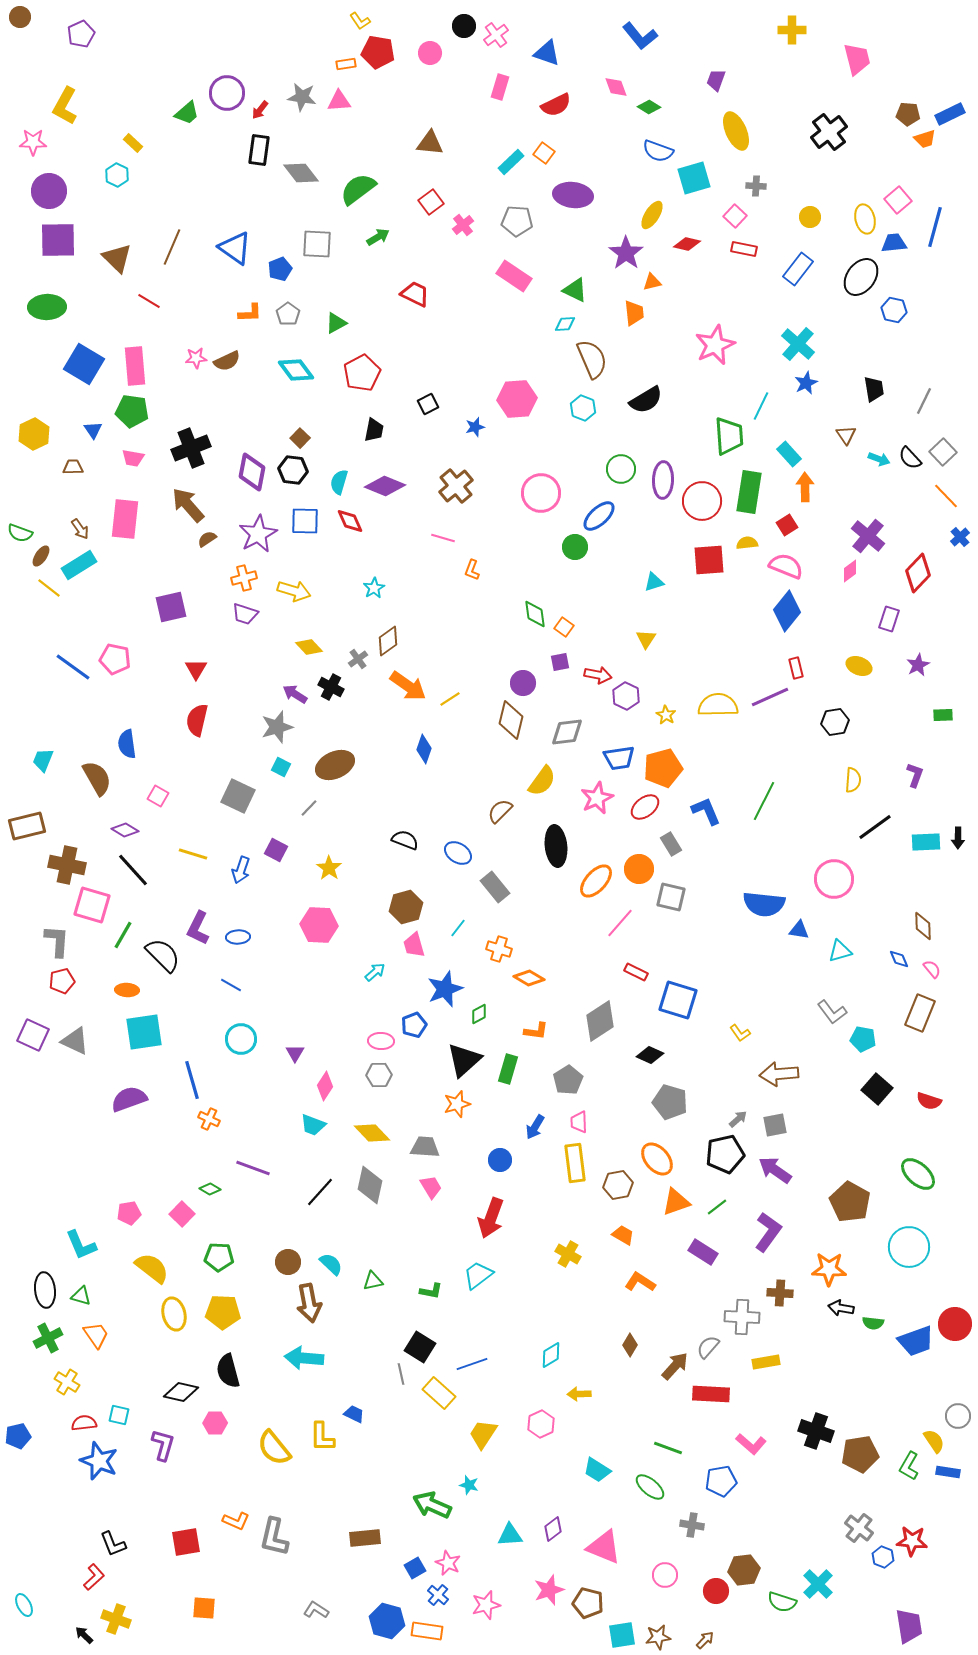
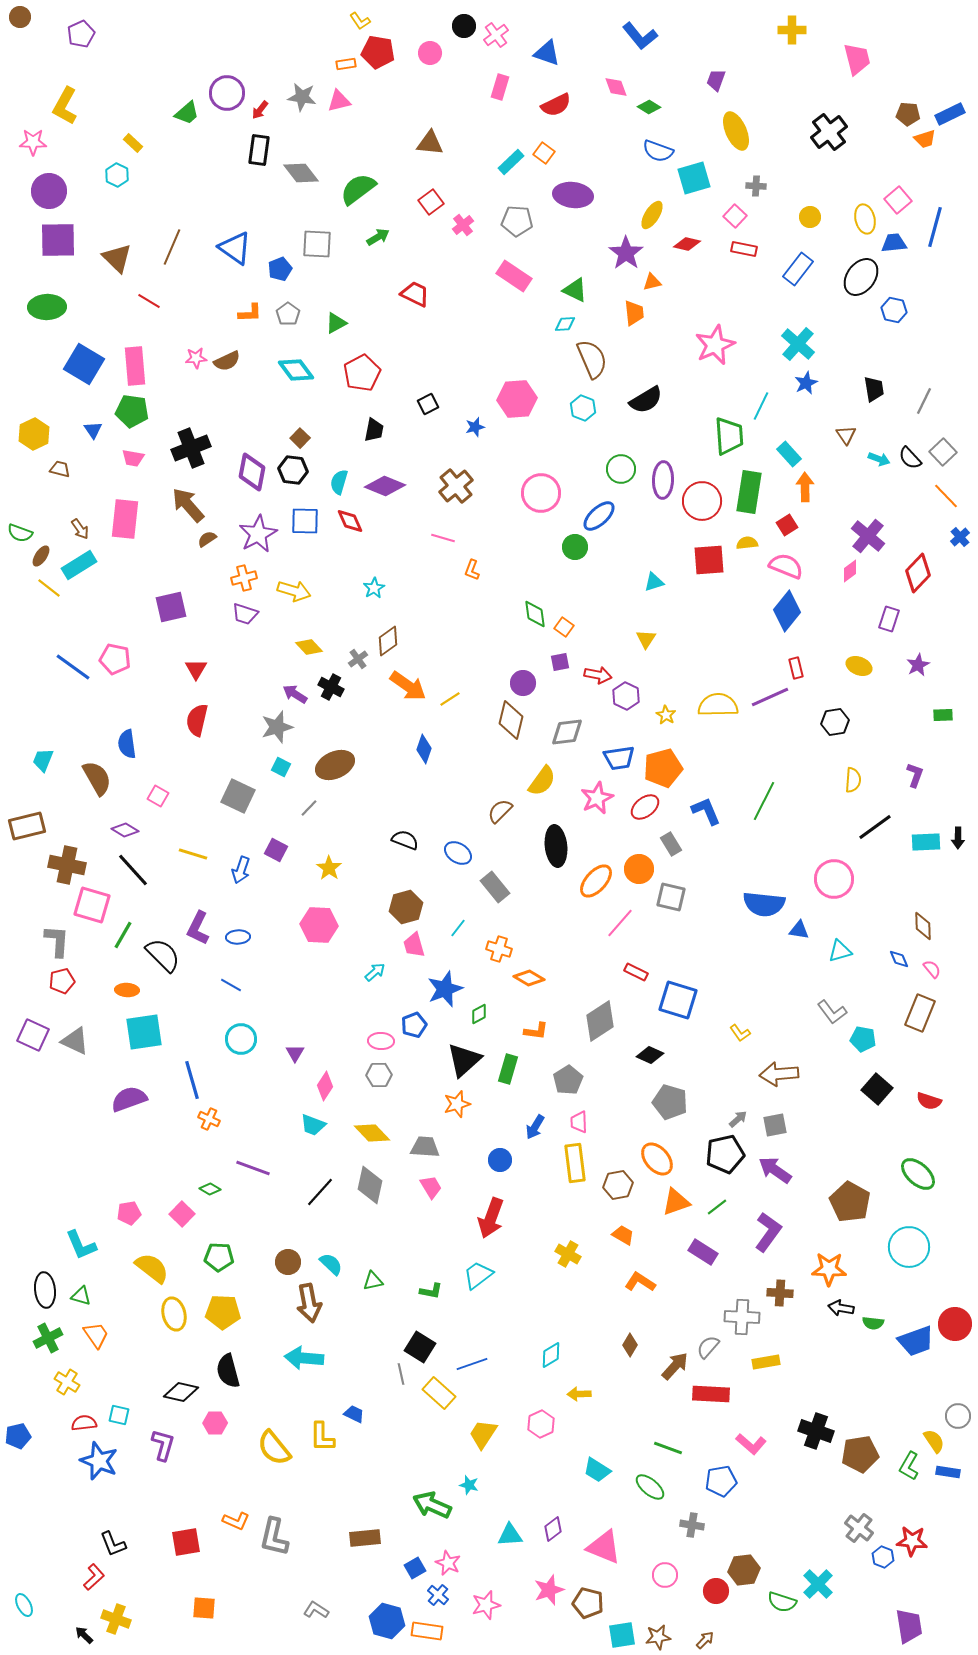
pink triangle at (339, 101): rotated 10 degrees counterclockwise
brown trapezoid at (73, 467): moved 13 px left, 2 px down; rotated 15 degrees clockwise
